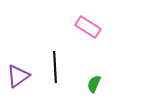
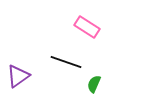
pink rectangle: moved 1 px left
black line: moved 11 px right, 5 px up; rotated 68 degrees counterclockwise
